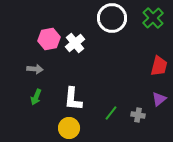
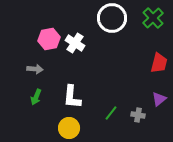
white cross: rotated 18 degrees counterclockwise
red trapezoid: moved 3 px up
white L-shape: moved 1 px left, 2 px up
